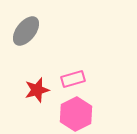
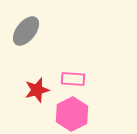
pink rectangle: rotated 20 degrees clockwise
pink hexagon: moved 4 px left
